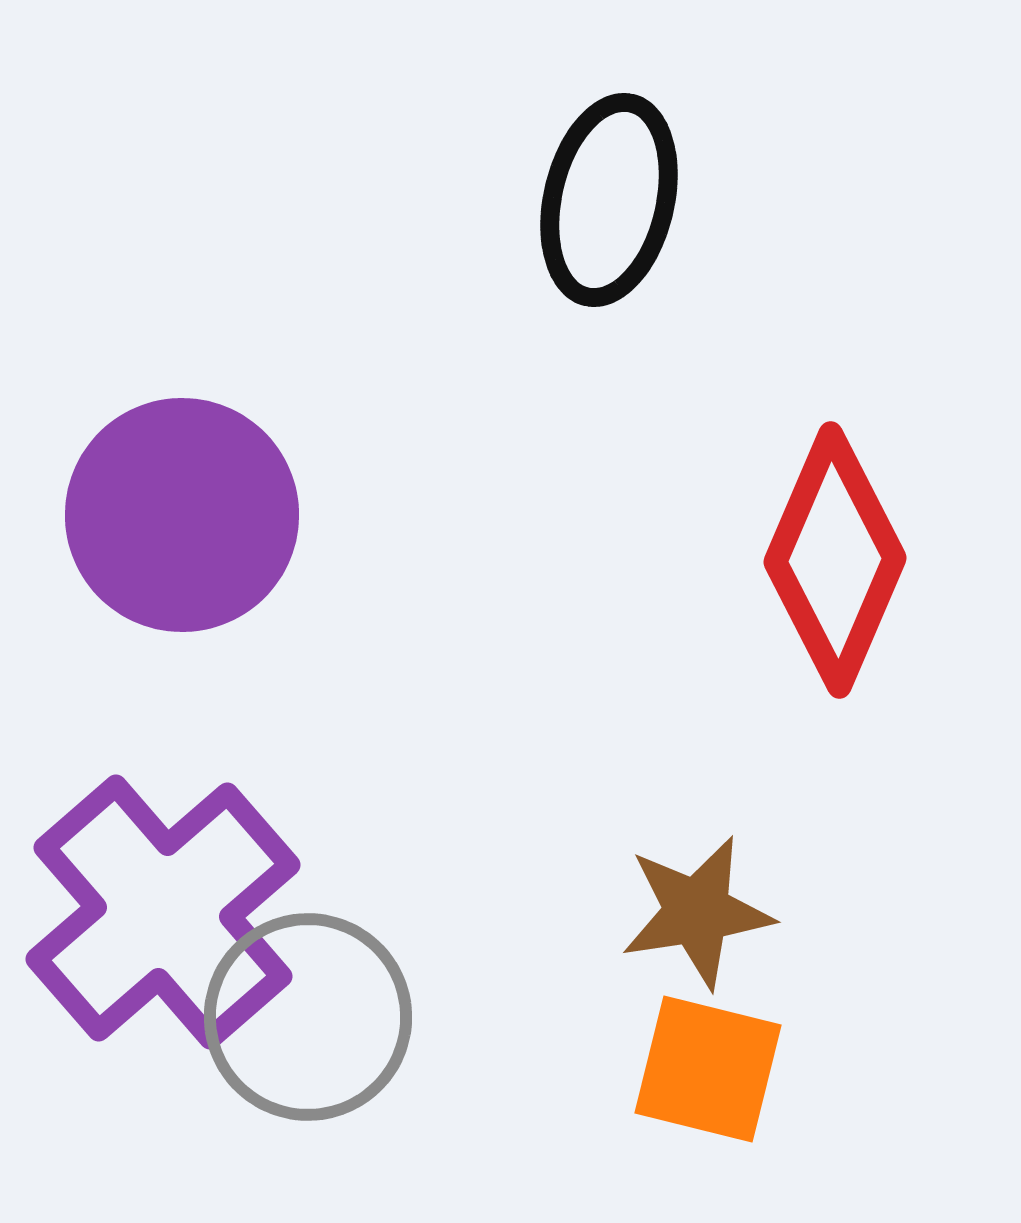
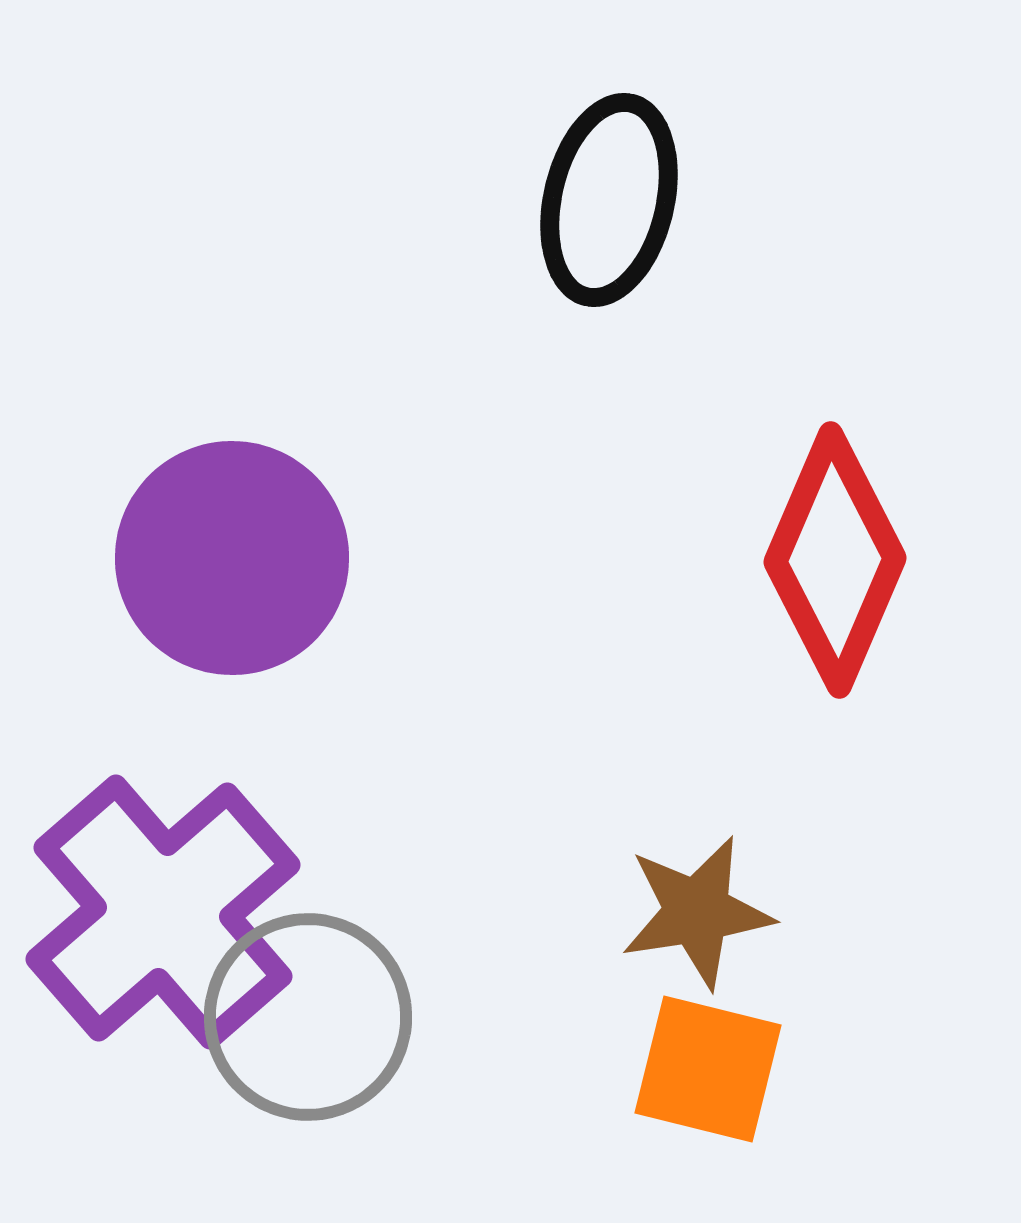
purple circle: moved 50 px right, 43 px down
